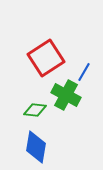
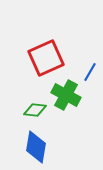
red square: rotated 9 degrees clockwise
blue line: moved 6 px right
